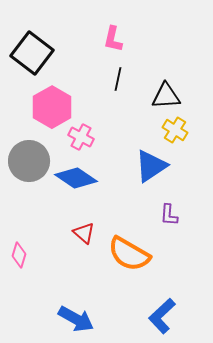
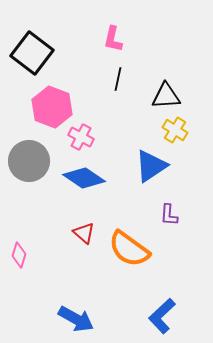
pink hexagon: rotated 9 degrees counterclockwise
blue diamond: moved 8 px right
orange semicircle: moved 5 px up; rotated 6 degrees clockwise
